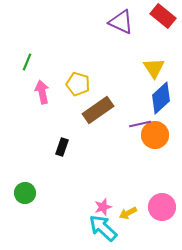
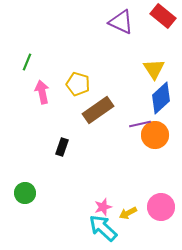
yellow triangle: moved 1 px down
pink circle: moved 1 px left
